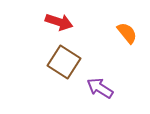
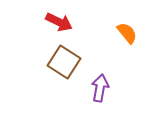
red arrow: rotated 8 degrees clockwise
purple arrow: rotated 68 degrees clockwise
